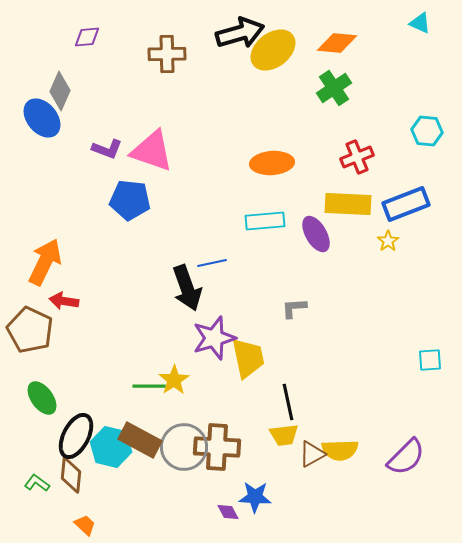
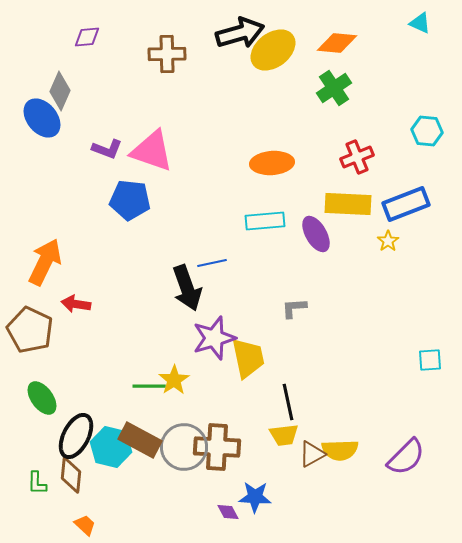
red arrow at (64, 301): moved 12 px right, 3 px down
green L-shape at (37, 483): rotated 125 degrees counterclockwise
